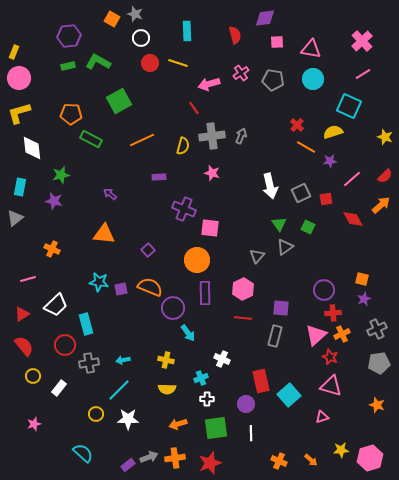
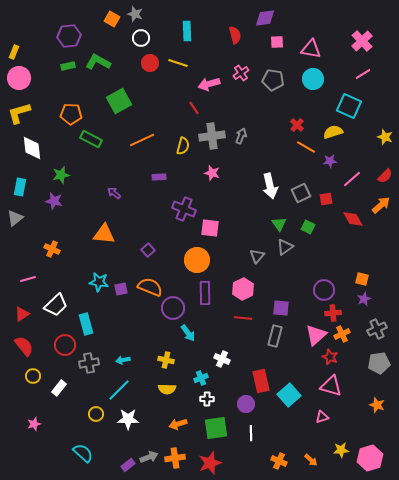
purple arrow at (110, 194): moved 4 px right, 1 px up
